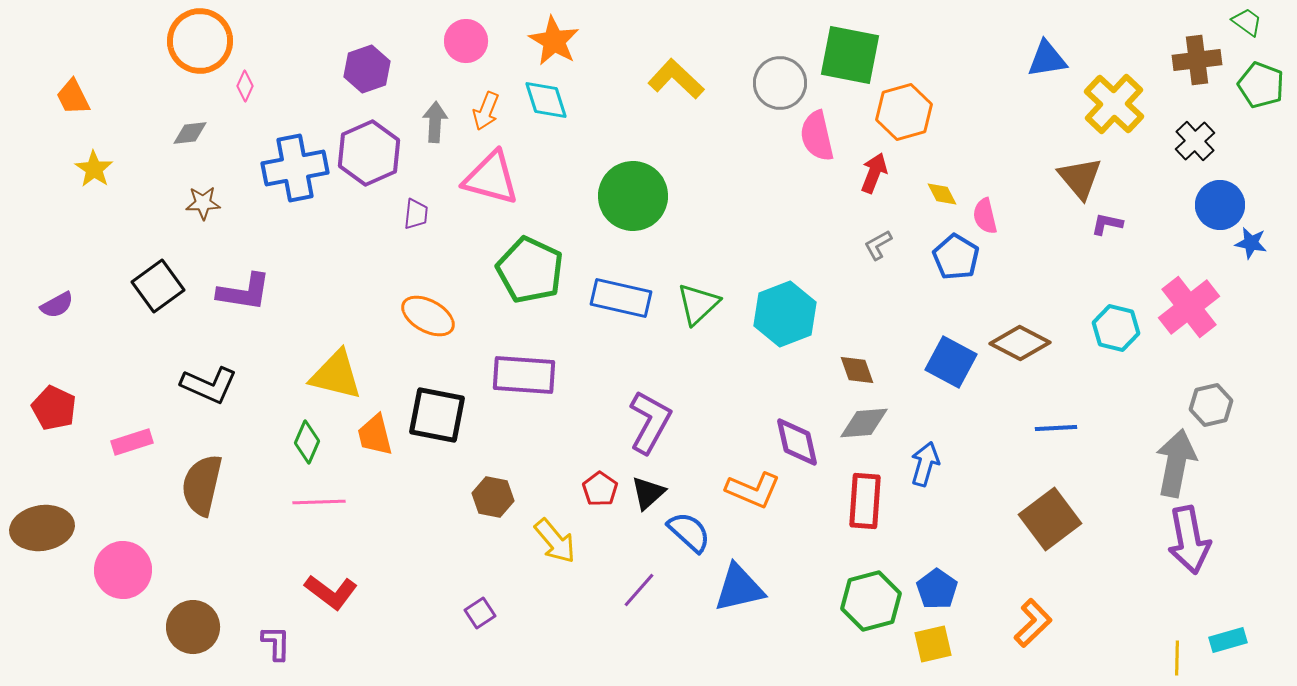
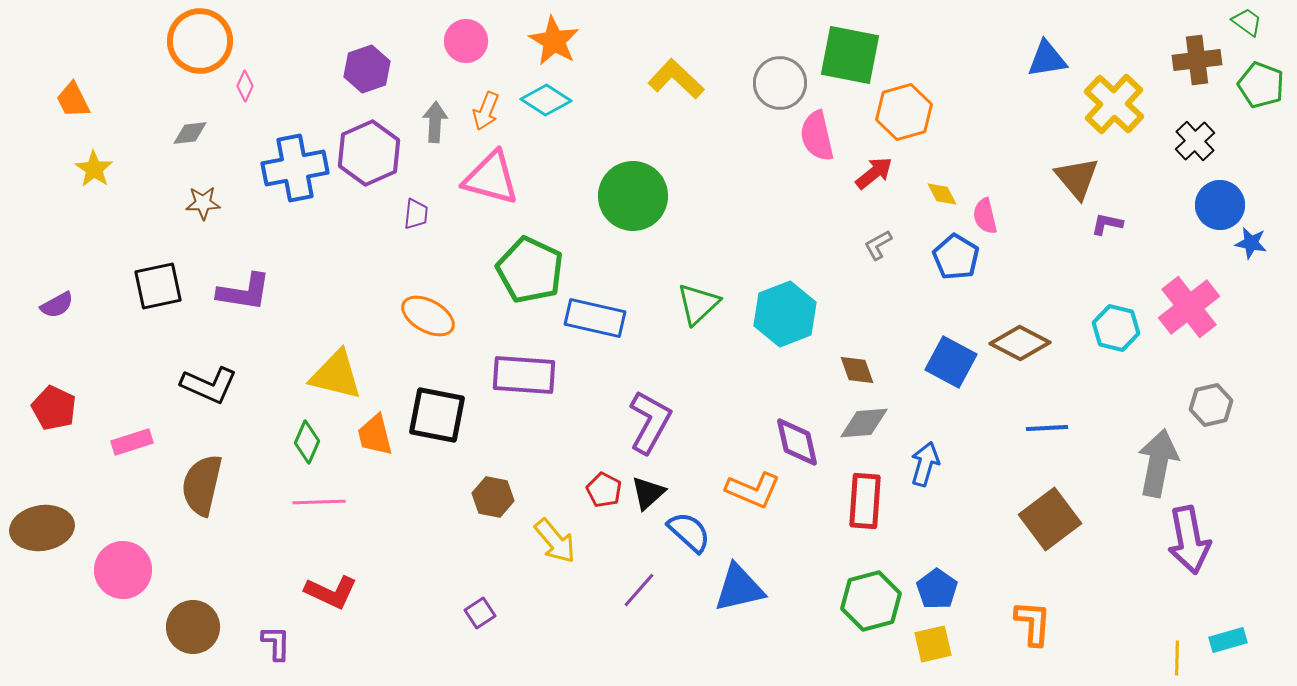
orange trapezoid at (73, 97): moved 3 px down
cyan diamond at (546, 100): rotated 39 degrees counterclockwise
red arrow at (874, 173): rotated 30 degrees clockwise
brown triangle at (1080, 178): moved 3 px left
black square at (158, 286): rotated 24 degrees clockwise
blue rectangle at (621, 298): moved 26 px left, 20 px down
blue line at (1056, 428): moved 9 px left
gray arrow at (1176, 463): moved 18 px left
red pentagon at (600, 489): moved 4 px right, 1 px down; rotated 8 degrees counterclockwise
red L-shape at (331, 592): rotated 12 degrees counterclockwise
orange L-shape at (1033, 623): rotated 42 degrees counterclockwise
